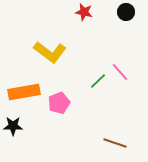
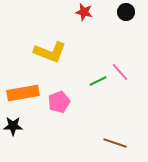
yellow L-shape: rotated 16 degrees counterclockwise
green line: rotated 18 degrees clockwise
orange rectangle: moved 1 px left, 1 px down
pink pentagon: moved 1 px up
